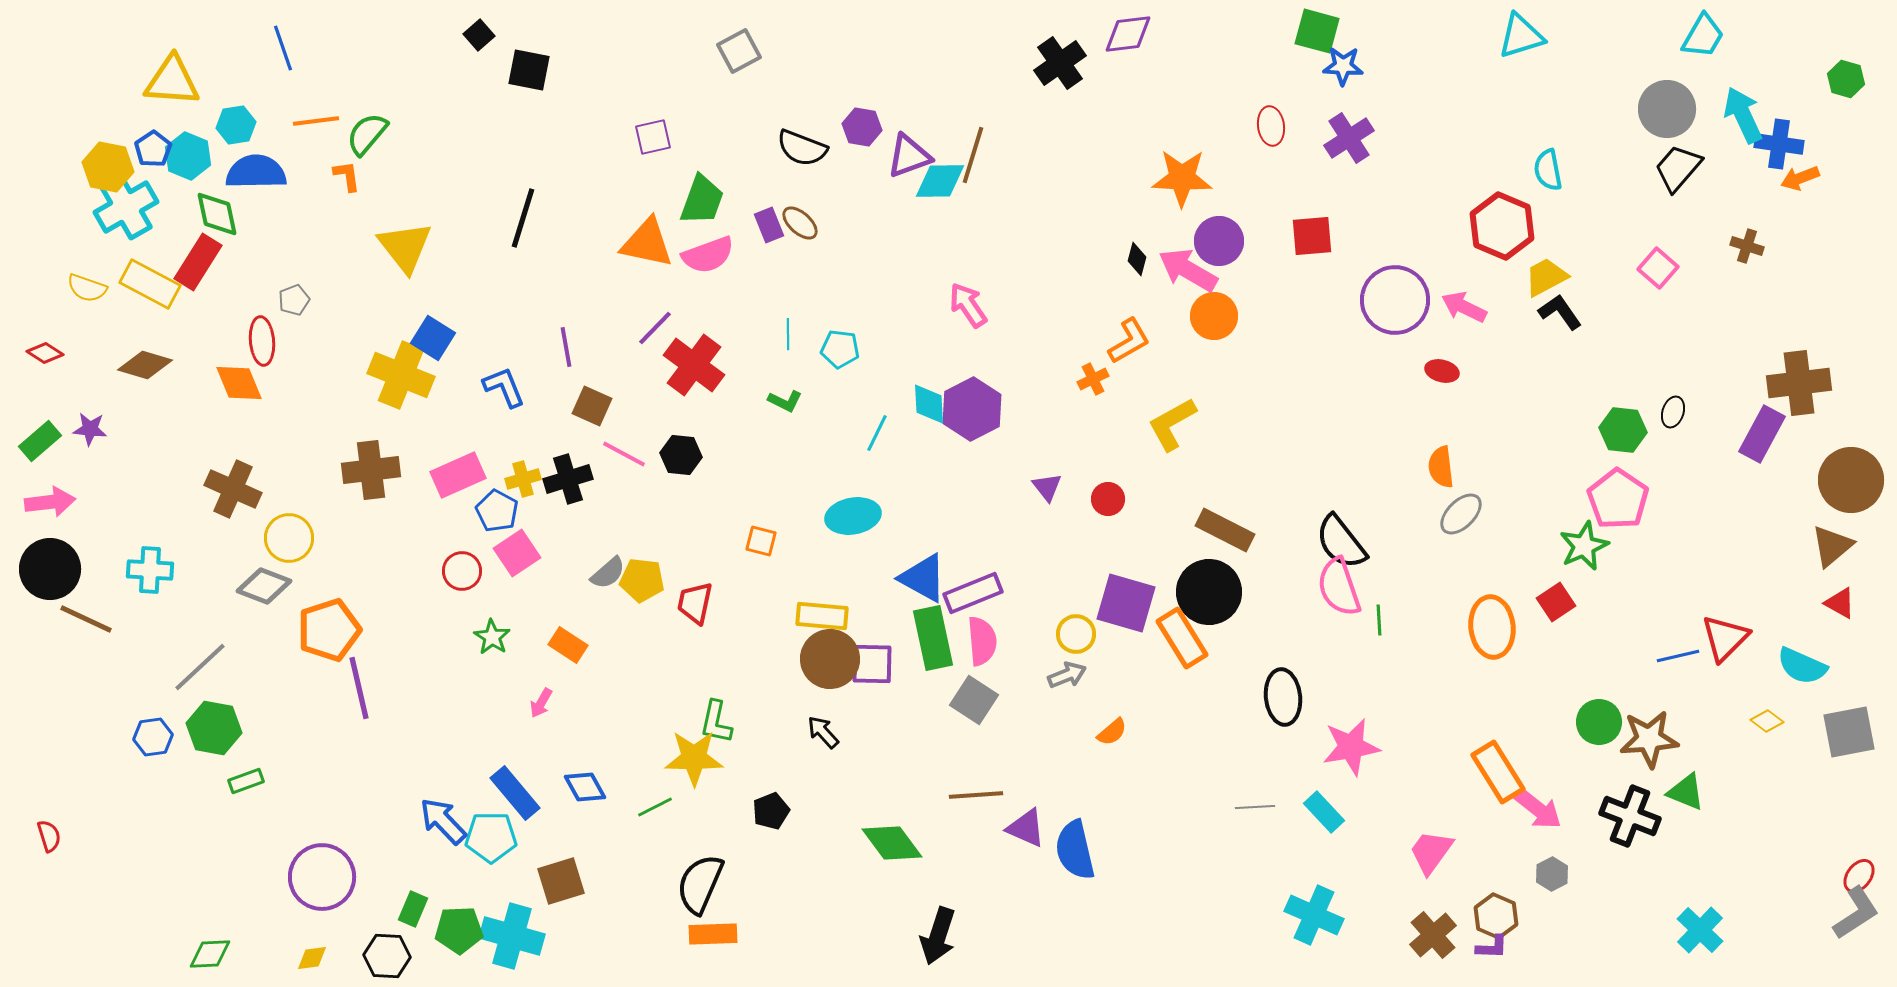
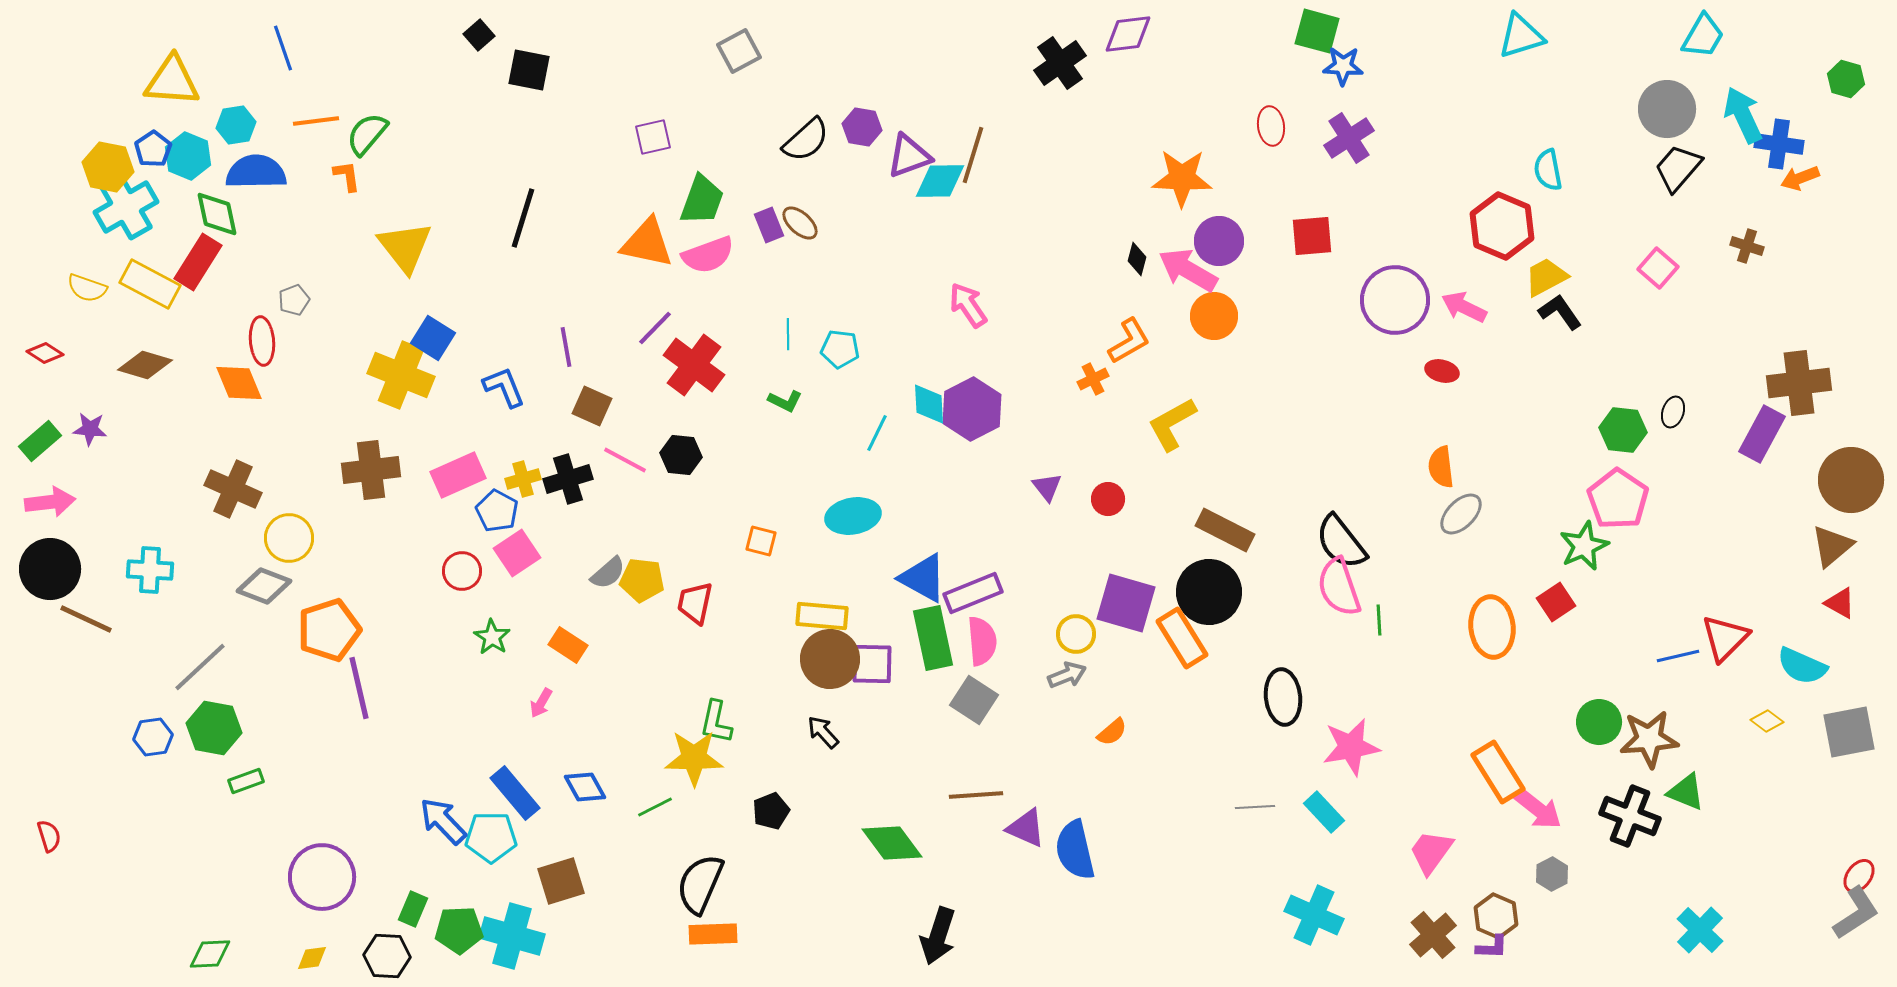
black semicircle at (802, 148): moved 4 px right, 8 px up; rotated 63 degrees counterclockwise
pink line at (624, 454): moved 1 px right, 6 px down
